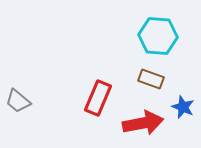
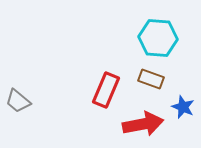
cyan hexagon: moved 2 px down
red rectangle: moved 8 px right, 8 px up
red arrow: moved 1 px down
